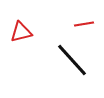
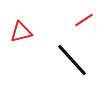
red line: moved 4 px up; rotated 24 degrees counterclockwise
